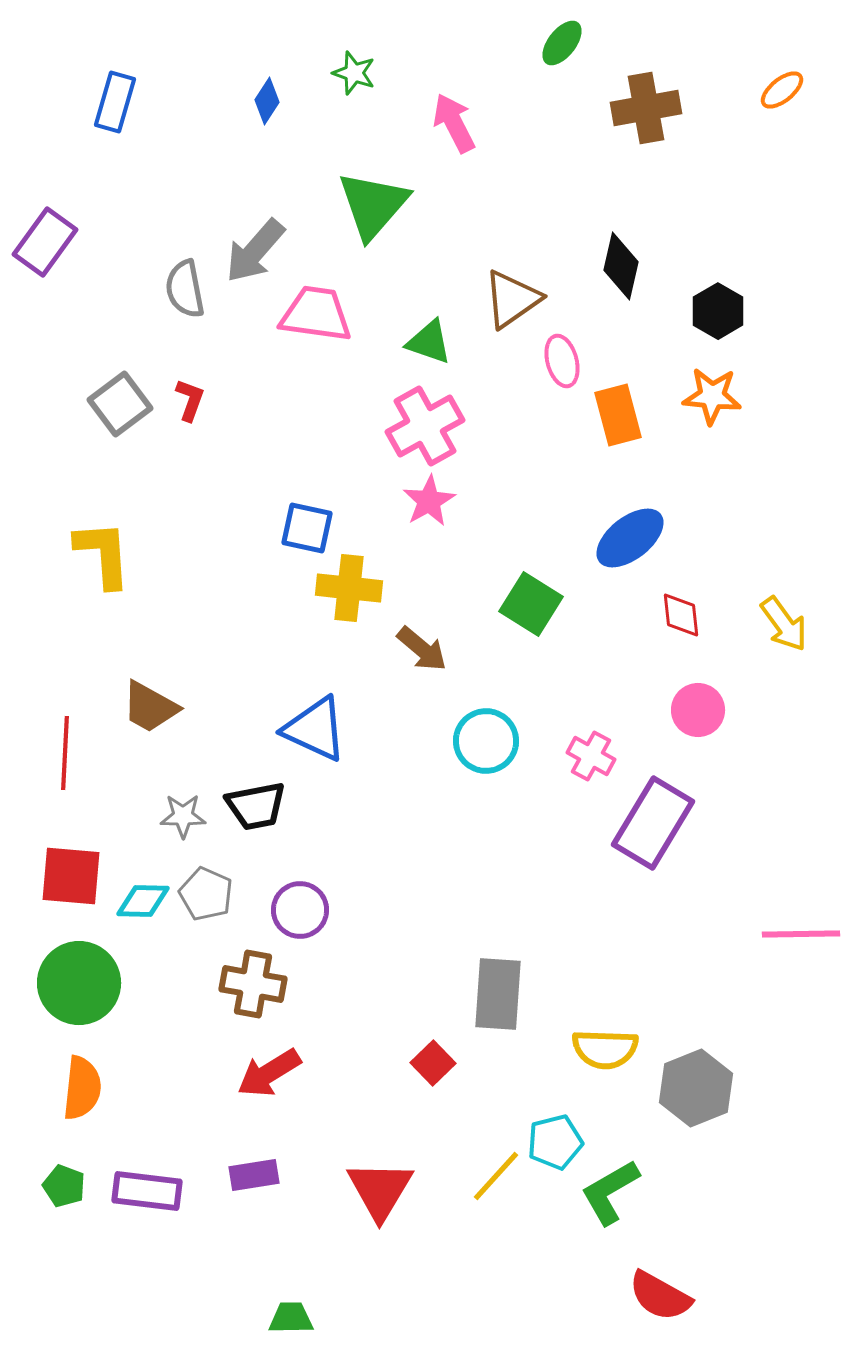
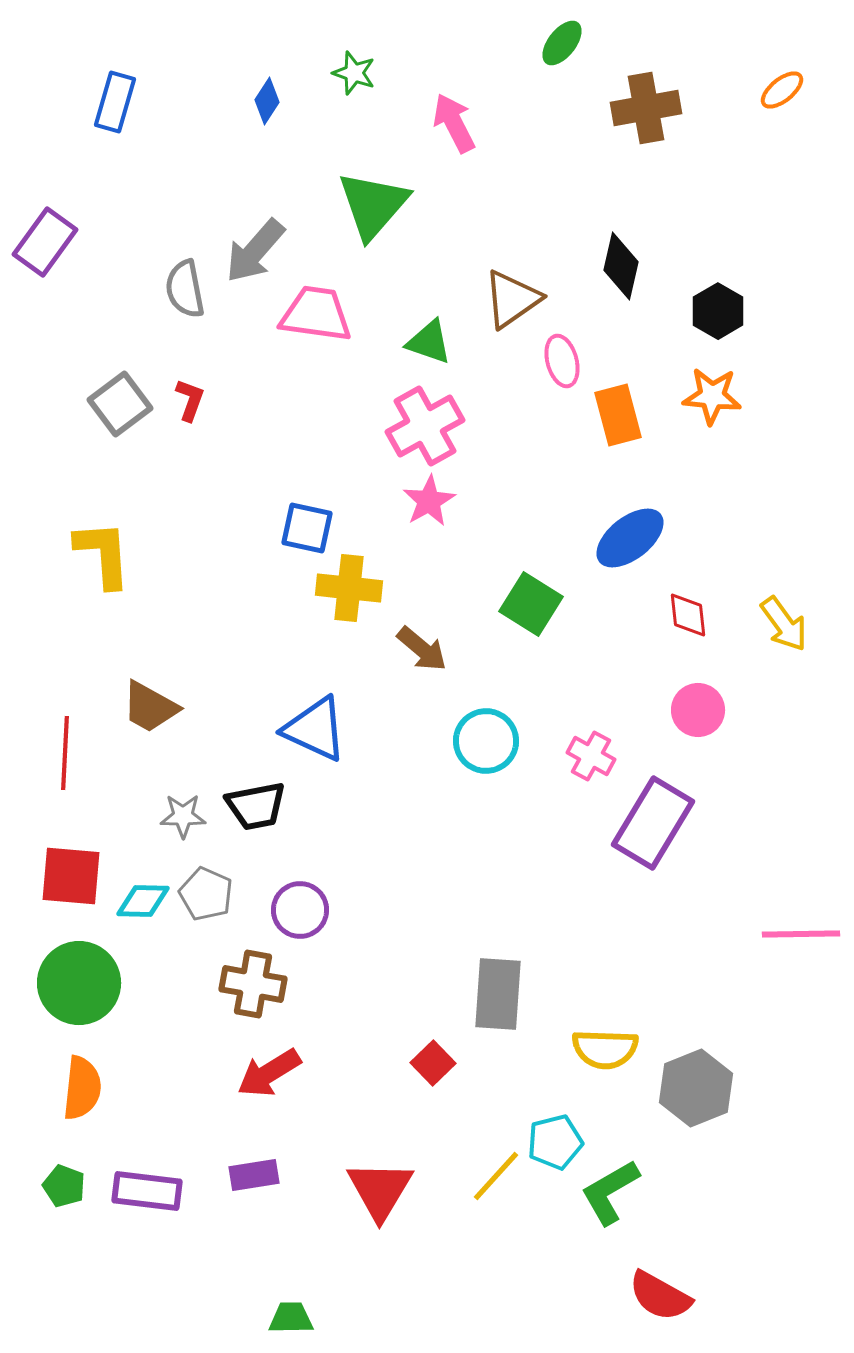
red diamond at (681, 615): moved 7 px right
